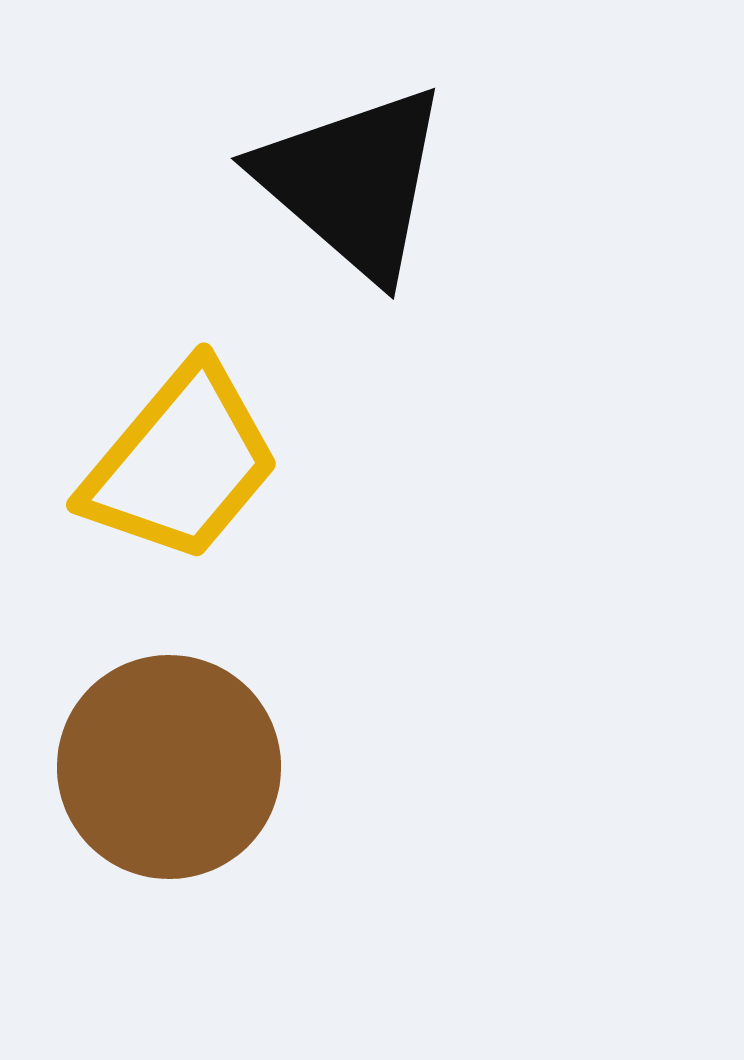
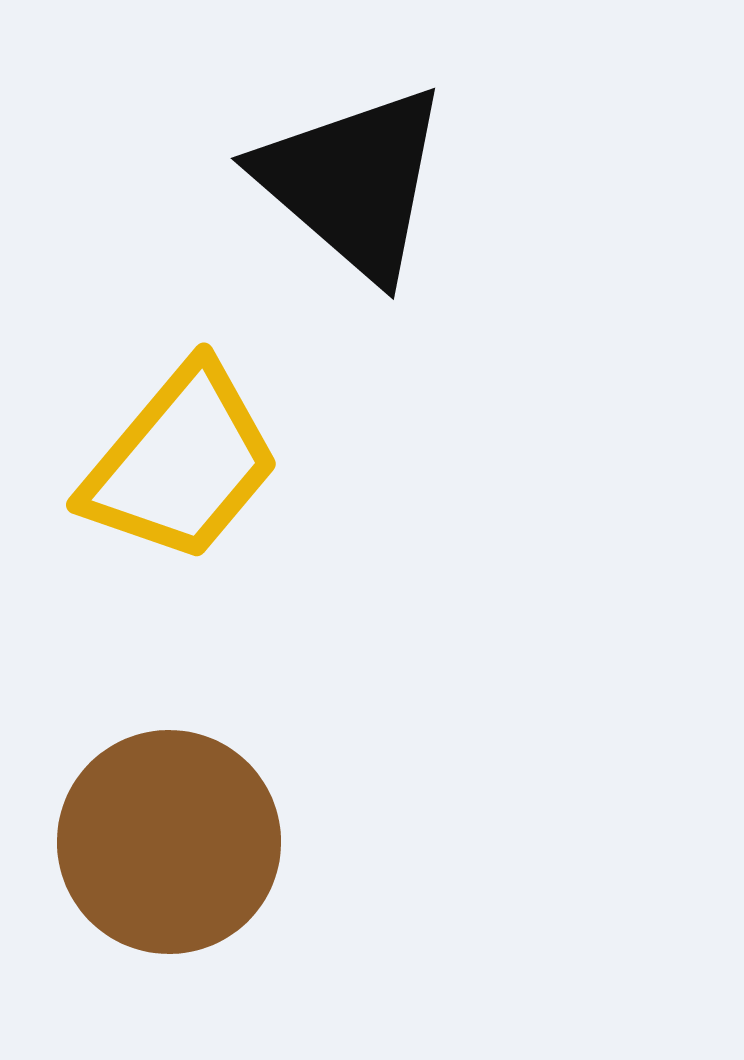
brown circle: moved 75 px down
